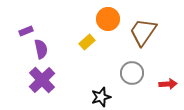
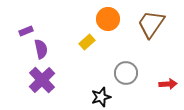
brown trapezoid: moved 8 px right, 8 px up
gray circle: moved 6 px left
